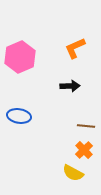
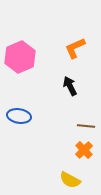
black arrow: rotated 114 degrees counterclockwise
yellow semicircle: moved 3 px left, 7 px down
